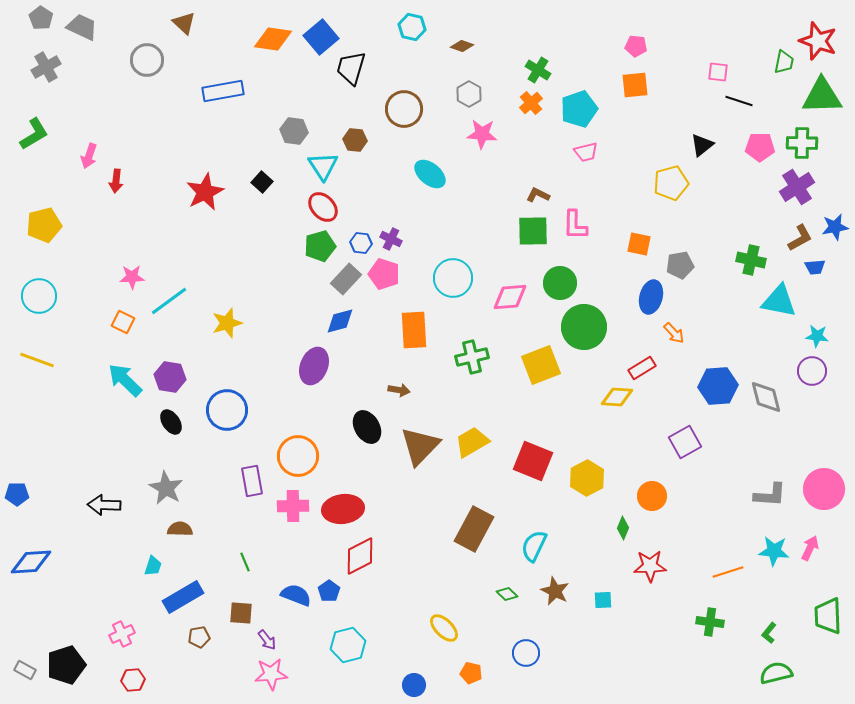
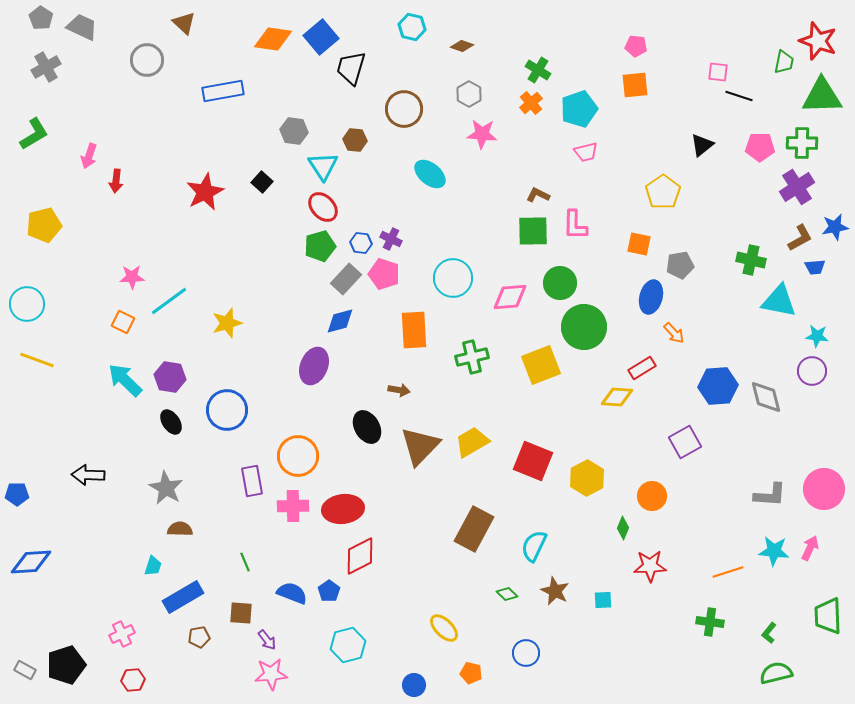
black line at (739, 101): moved 5 px up
yellow pentagon at (671, 183): moved 8 px left, 9 px down; rotated 20 degrees counterclockwise
cyan circle at (39, 296): moved 12 px left, 8 px down
black arrow at (104, 505): moved 16 px left, 30 px up
blue semicircle at (296, 595): moved 4 px left, 2 px up
